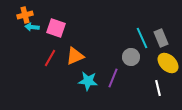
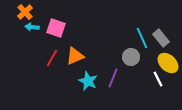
orange cross: moved 3 px up; rotated 28 degrees counterclockwise
gray rectangle: rotated 18 degrees counterclockwise
red line: moved 2 px right
cyan star: rotated 18 degrees clockwise
white line: moved 9 px up; rotated 14 degrees counterclockwise
